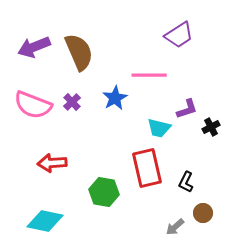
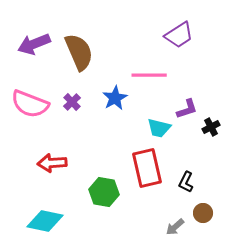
purple arrow: moved 3 px up
pink semicircle: moved 3 px left, 1 px up
